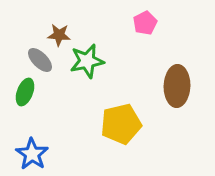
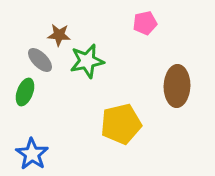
pink pentagon: rotated 15 degrees clockwise
